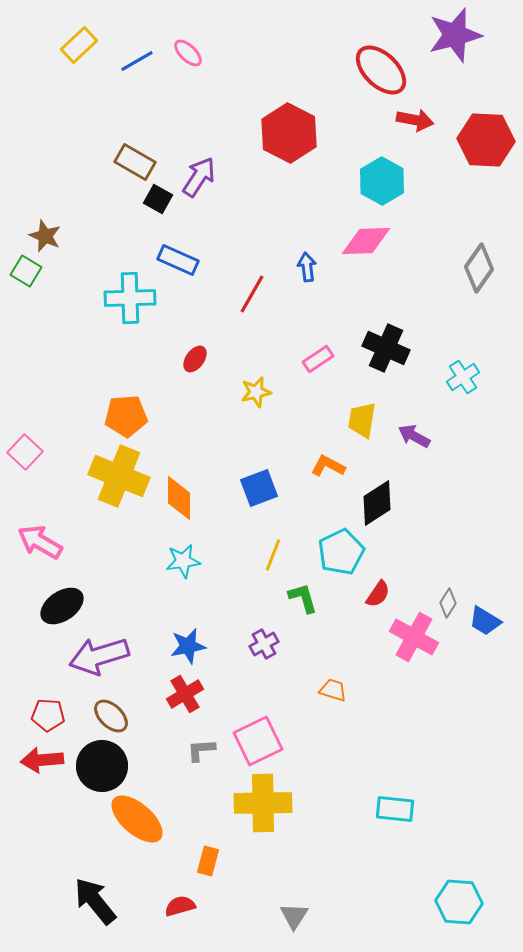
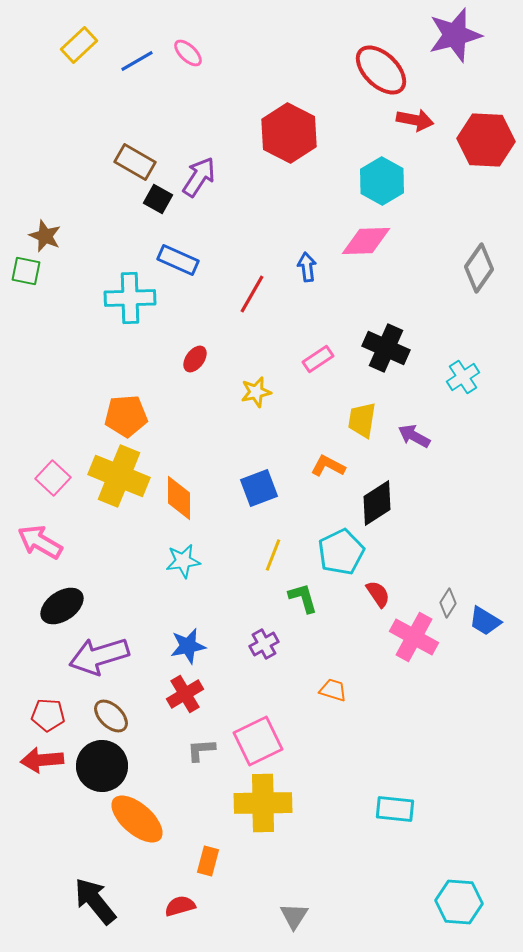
green square at (26, 271): rotated 20 degrees counterclockwise
pink square at (25, 452): moved 28 px right, 26 px down
red semicircle at (378, 594): rotated 68 degrees counterclockwise
